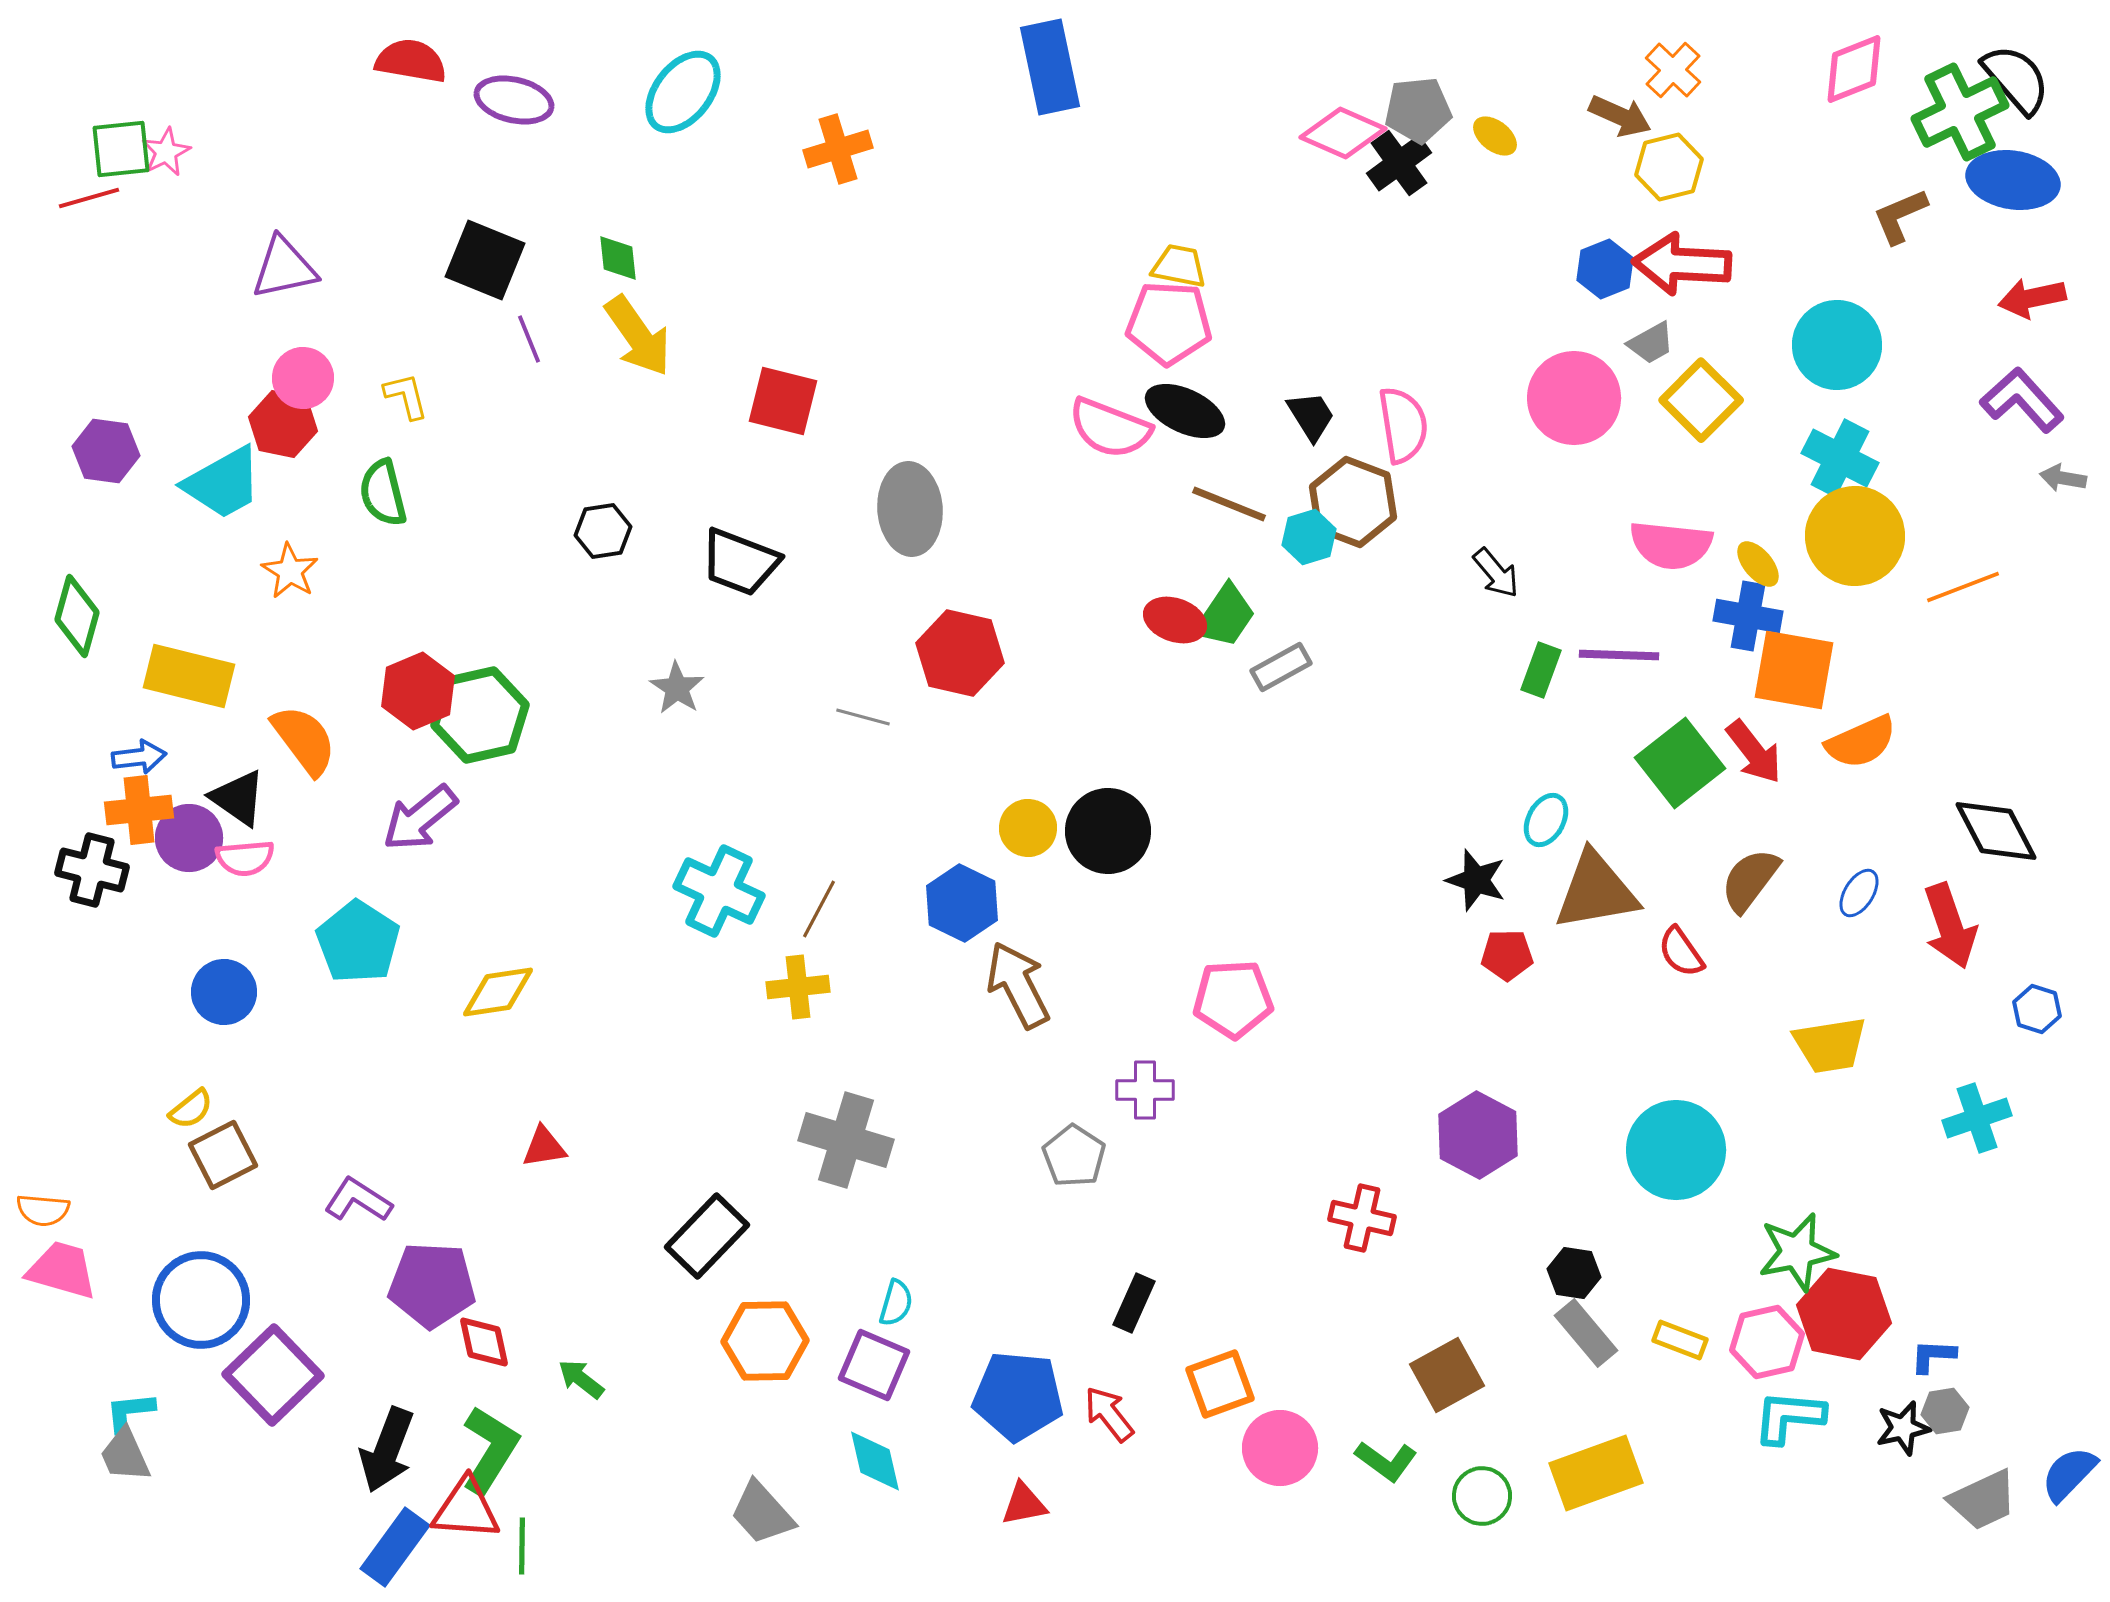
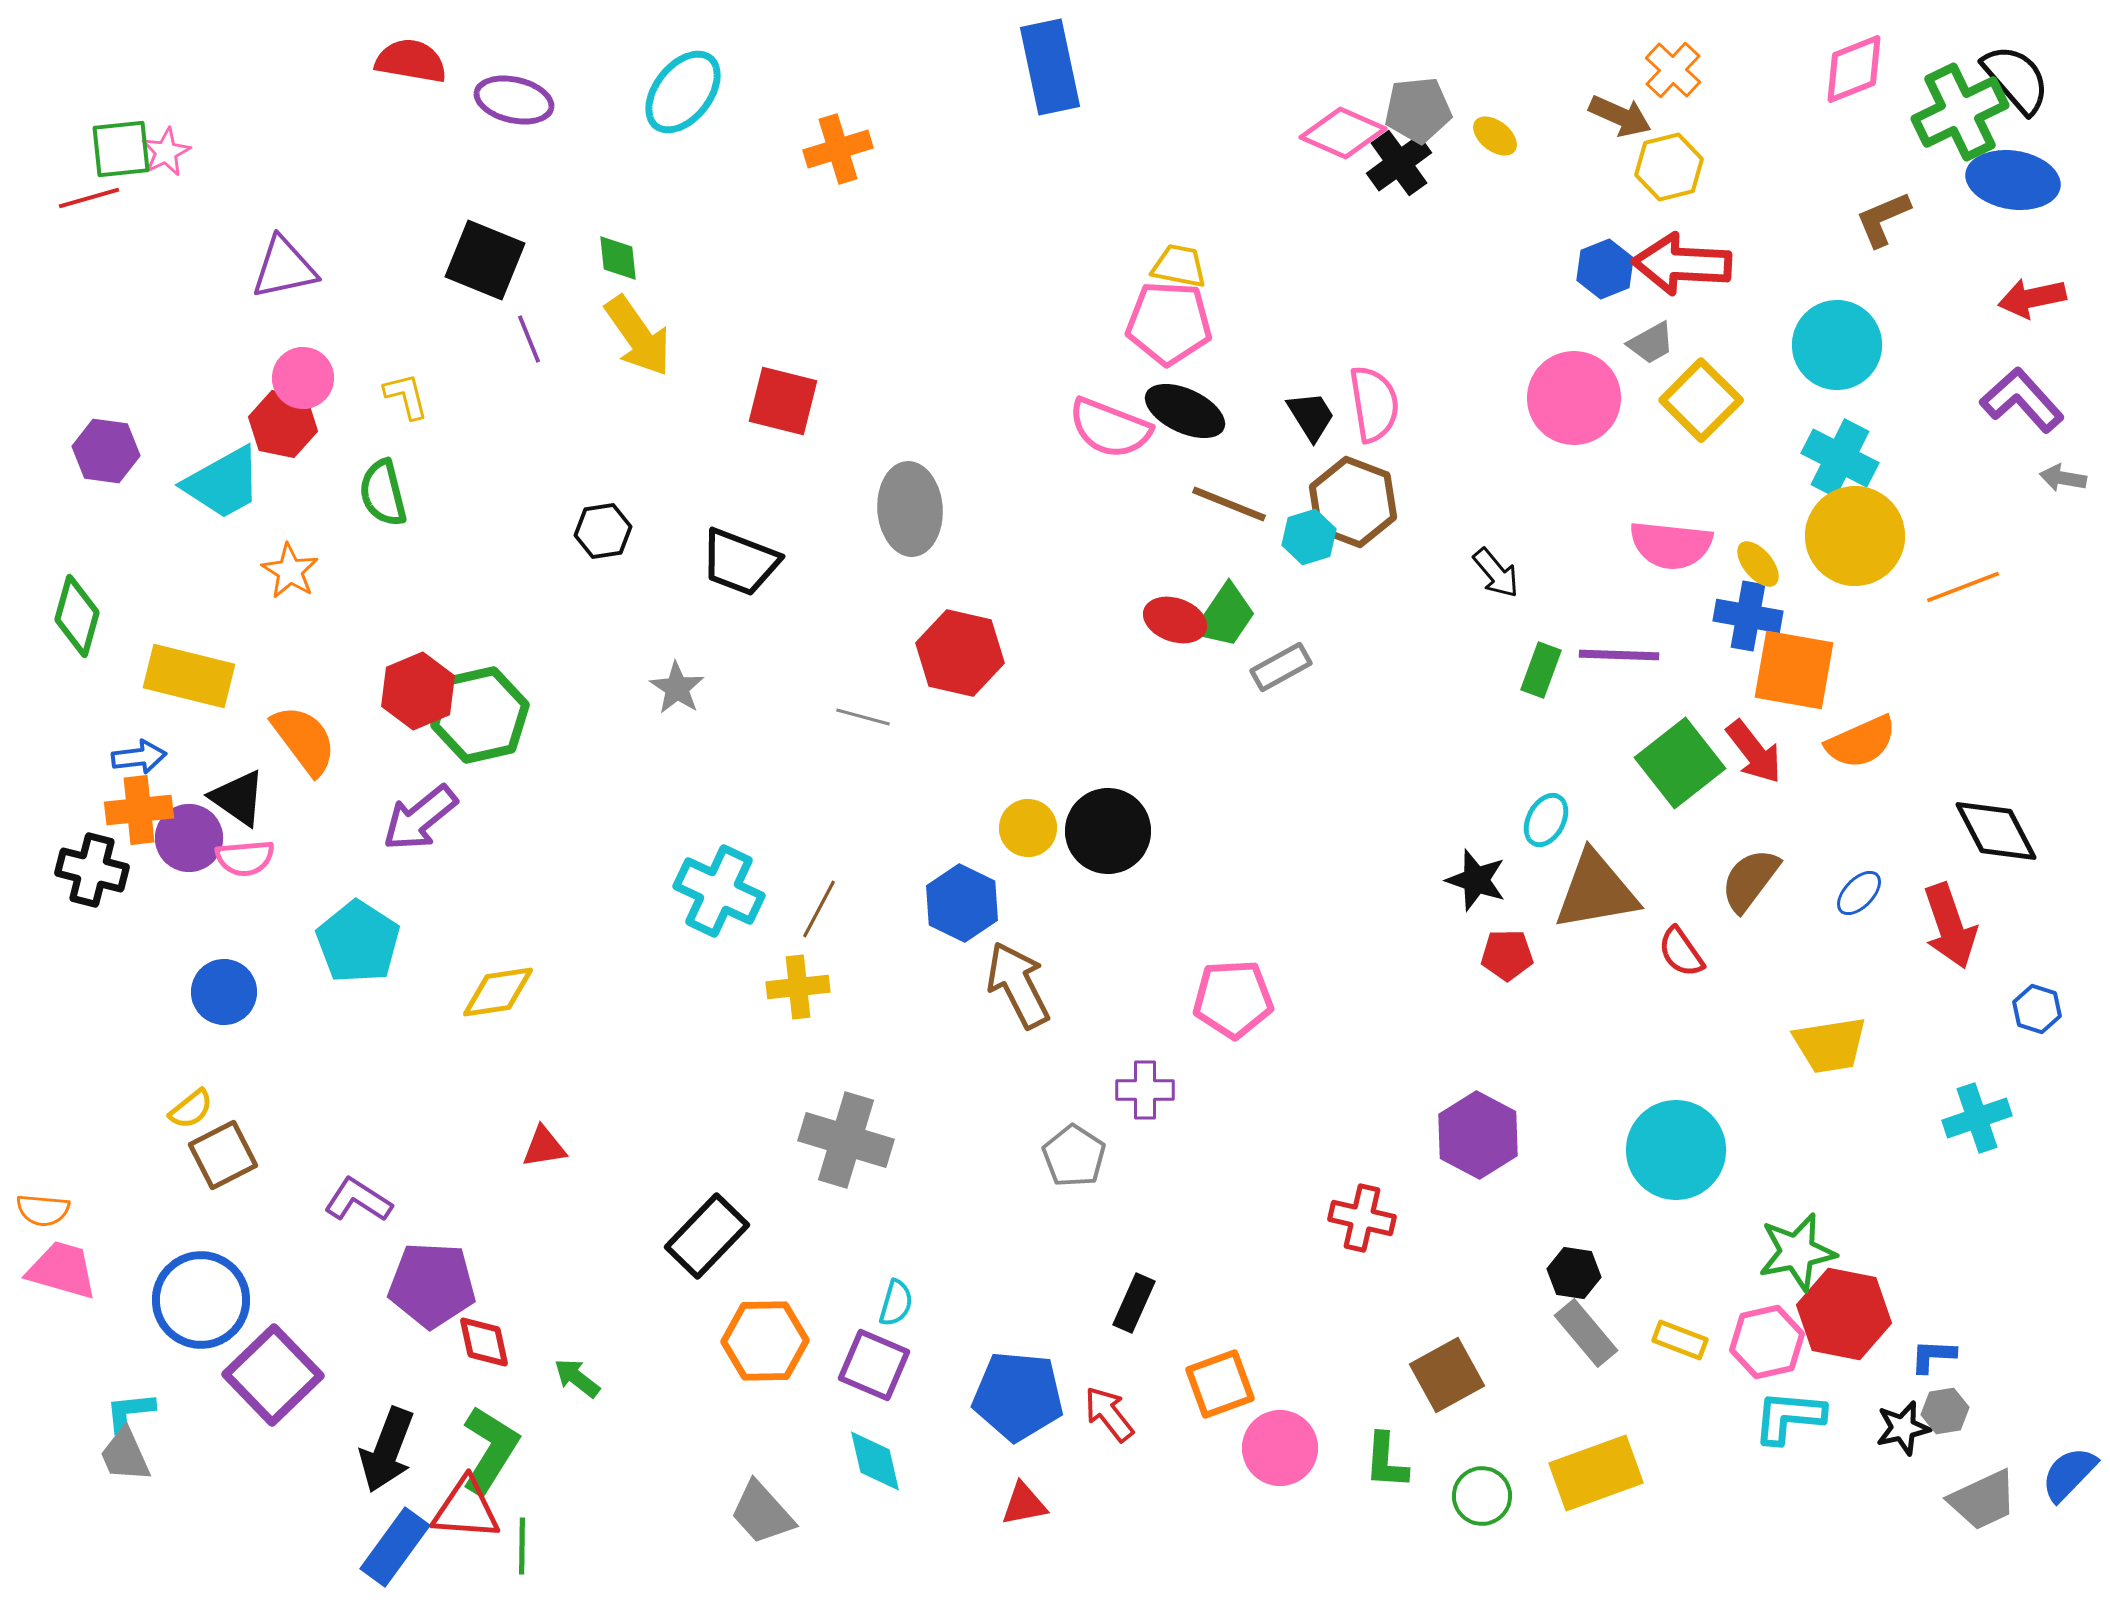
brown L-shape at (1900, 216): moved 17 px left, 3 px down
pink semicircle at (1403, 425): moved 29 px left, 21 px up
blue ellipse at (1859, 893): rotated 12 degrees clockwise
green arrow at (581, 1379): moved 4 px left, 1 px up
green L-shape at (1386, 1461): rotated 58 degrees clockwise
